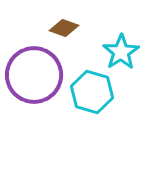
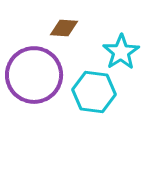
brown diamond: rotated 16 degrees counterclockwise
cyan hexagon: moved 2 px right; rotated 9 degrees counterclockwise
